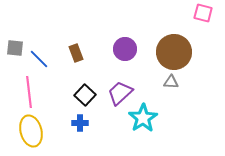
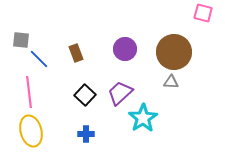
gray square: moved 6 px right, 8 px up
blue cross: moved 6 px right, 11 px down
